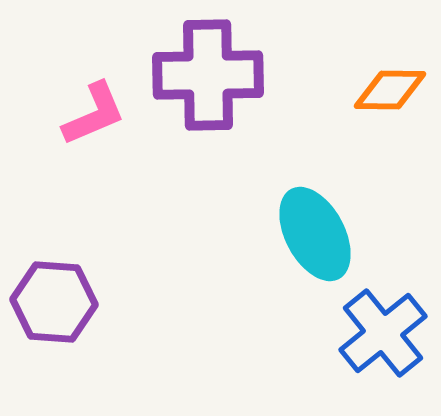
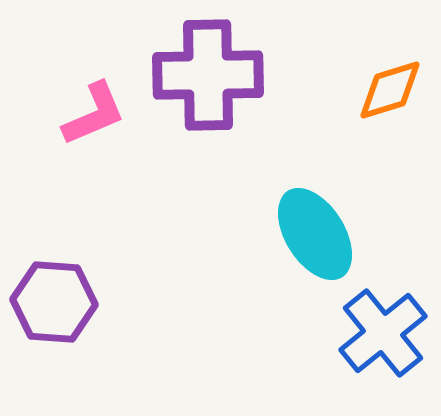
orange diamond: rotated 18 degrees counterclockwise
cyan ellipse: rotated 4 degrees counterclockwise
